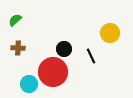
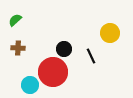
cyan circle: moved 1 px right, 1 px down
